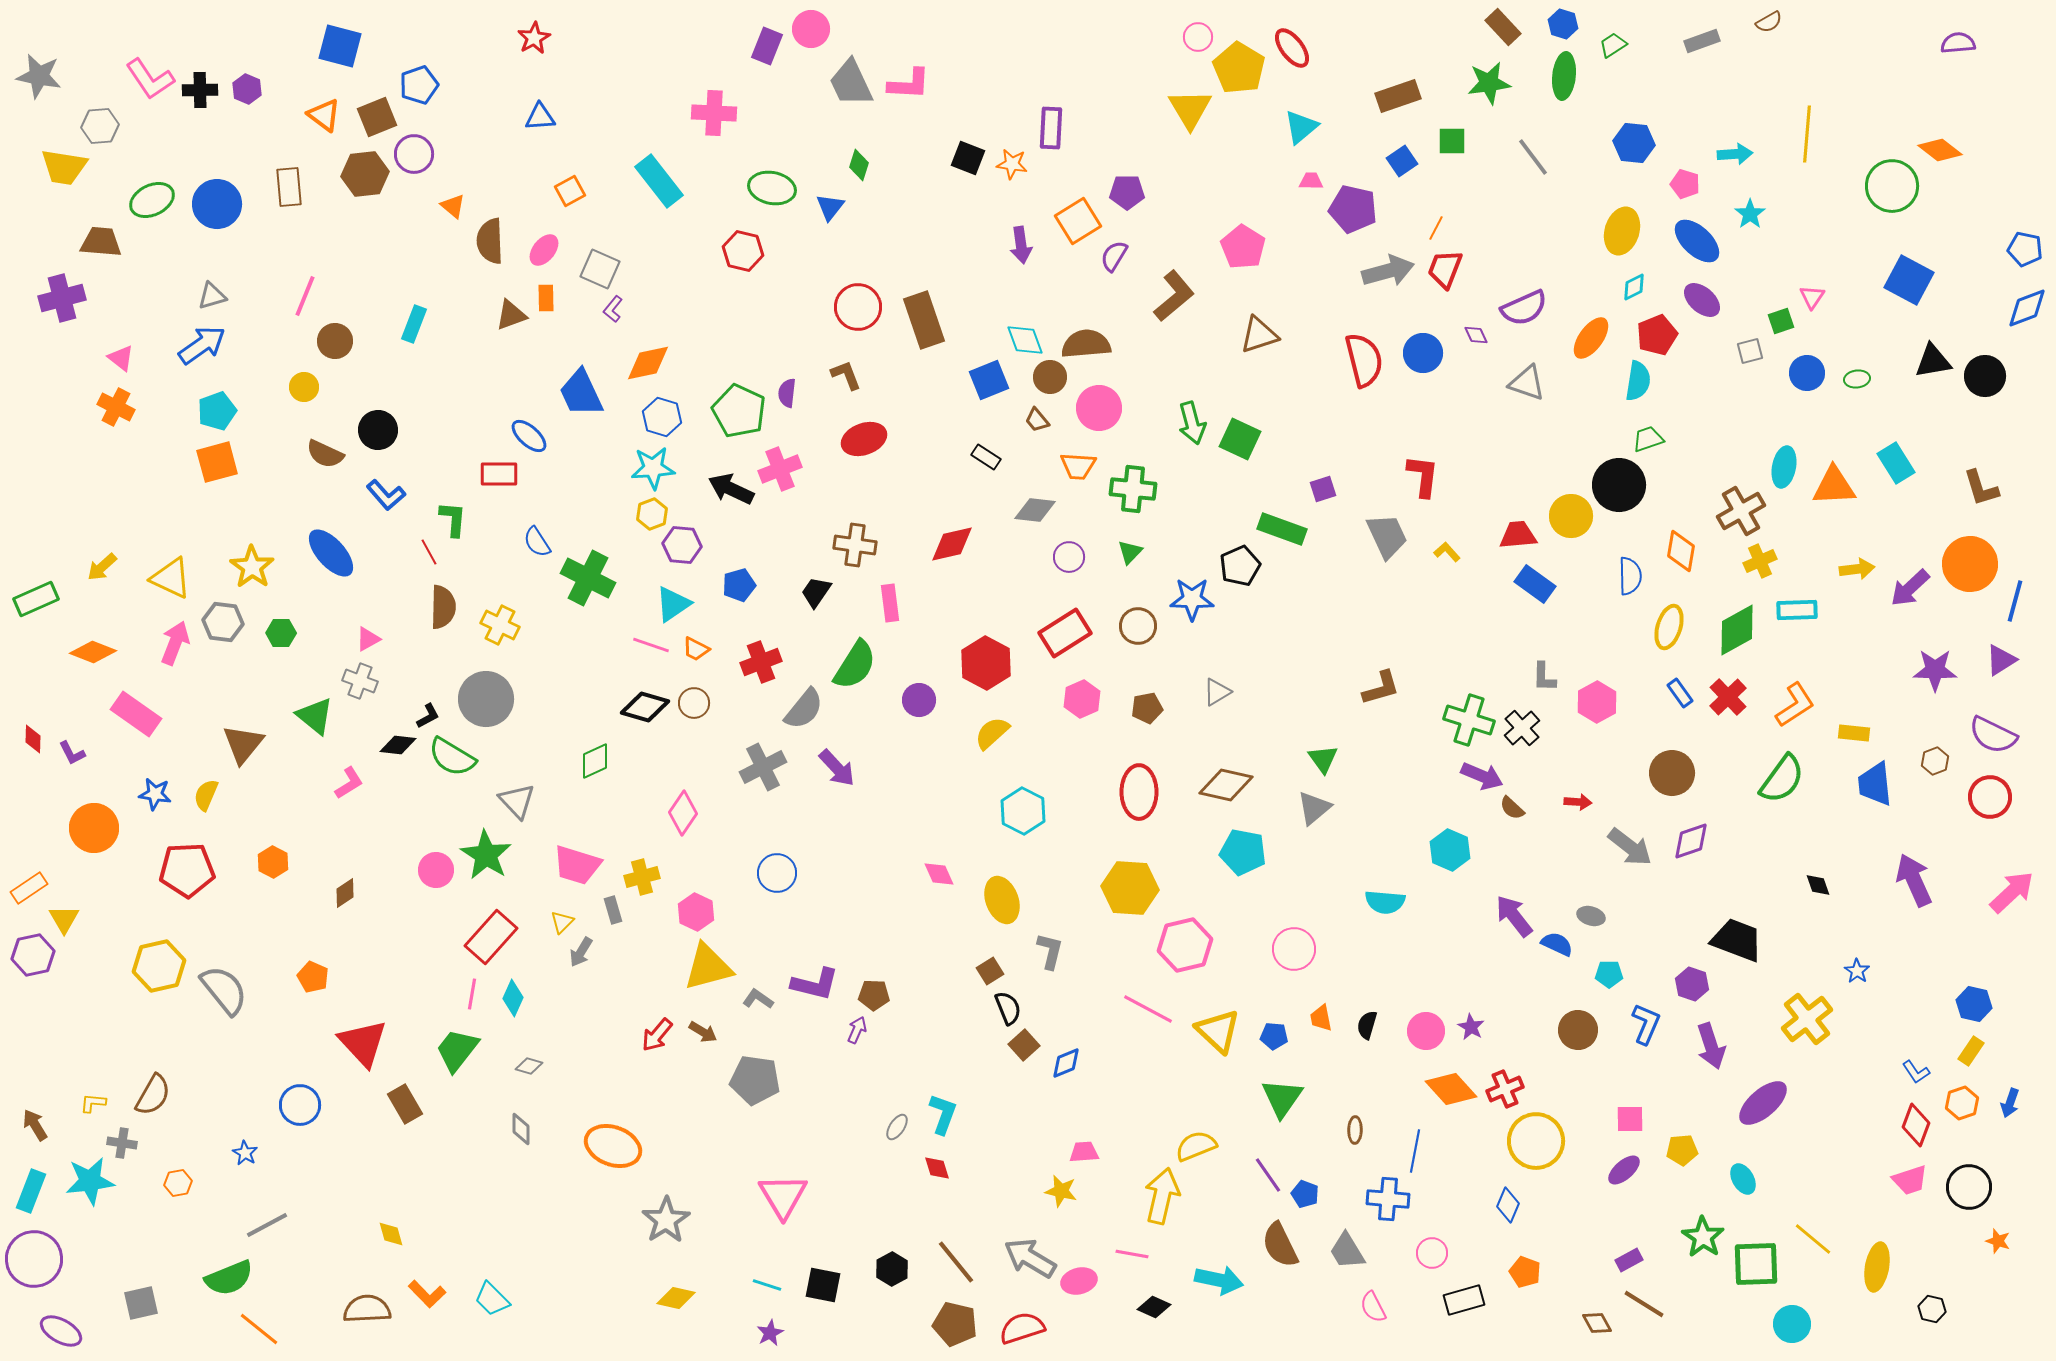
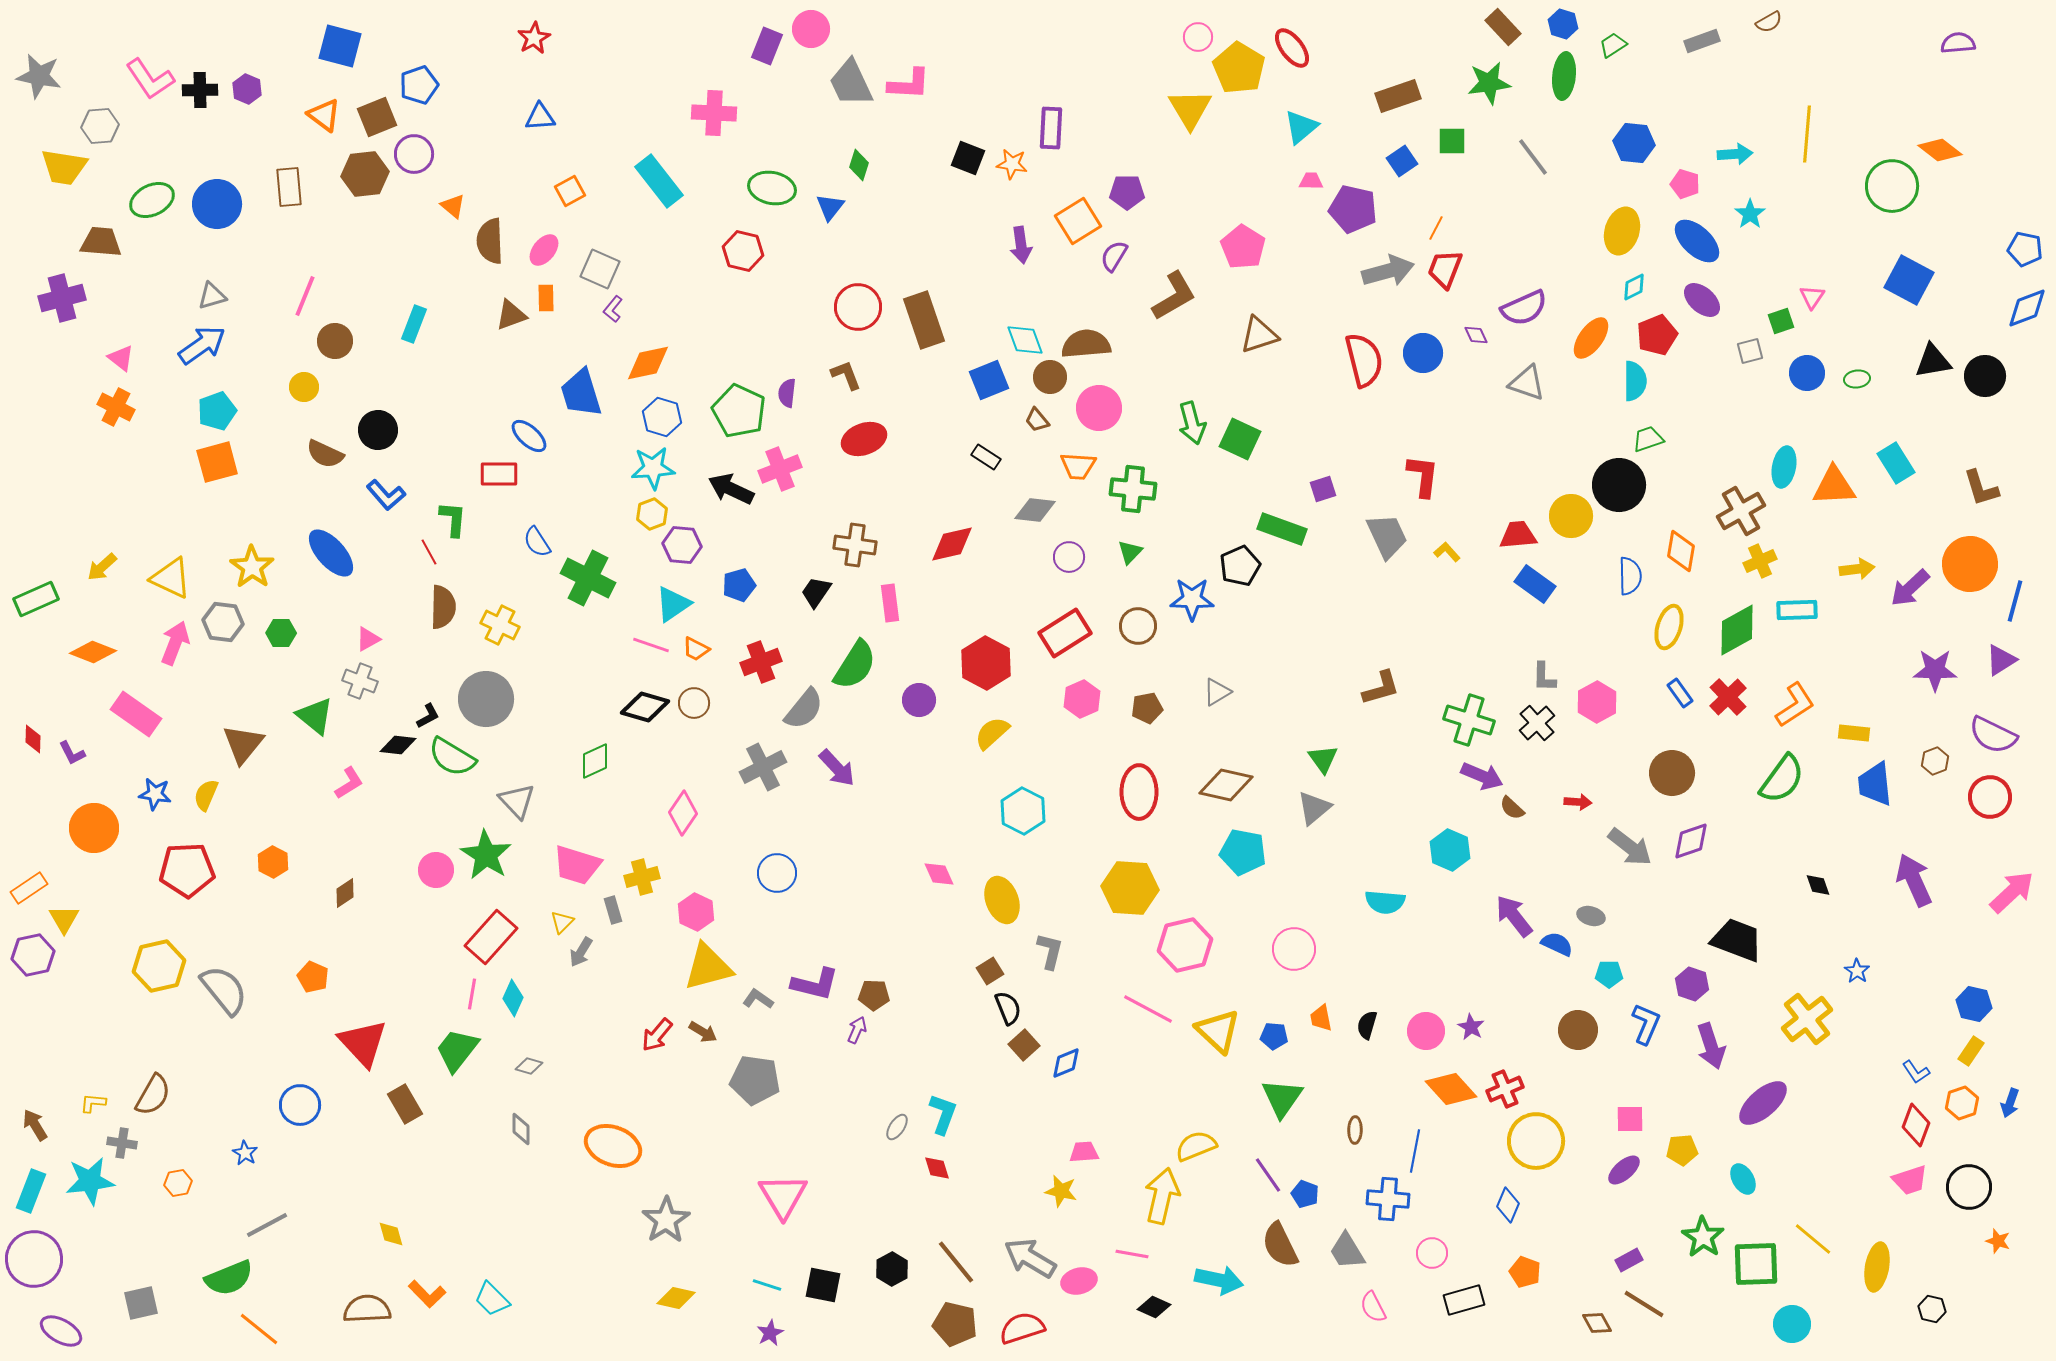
brown L-shape at (1174, 296): rotated 10 degrees clockwise
cyan semicircle at (1638, 381): moved 3 px left; rotated 9 degrees counterclockwise
blue trapezoid at (581, 393): rotated 8 degrees clockwise
black cross at (1522, 728): moved 15 px right, 5 px up
